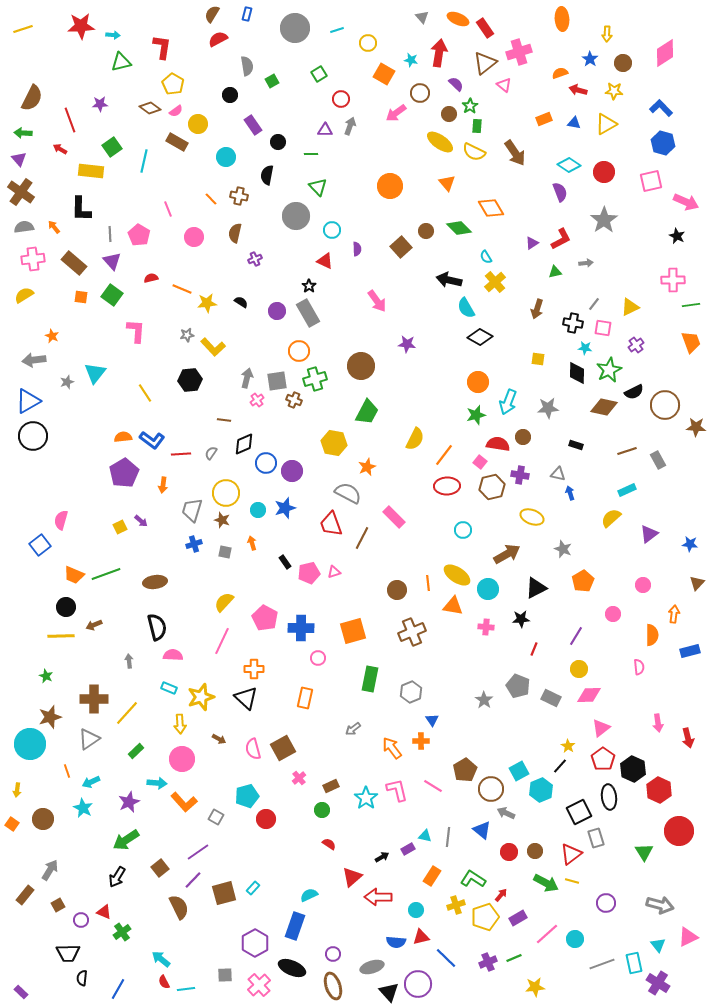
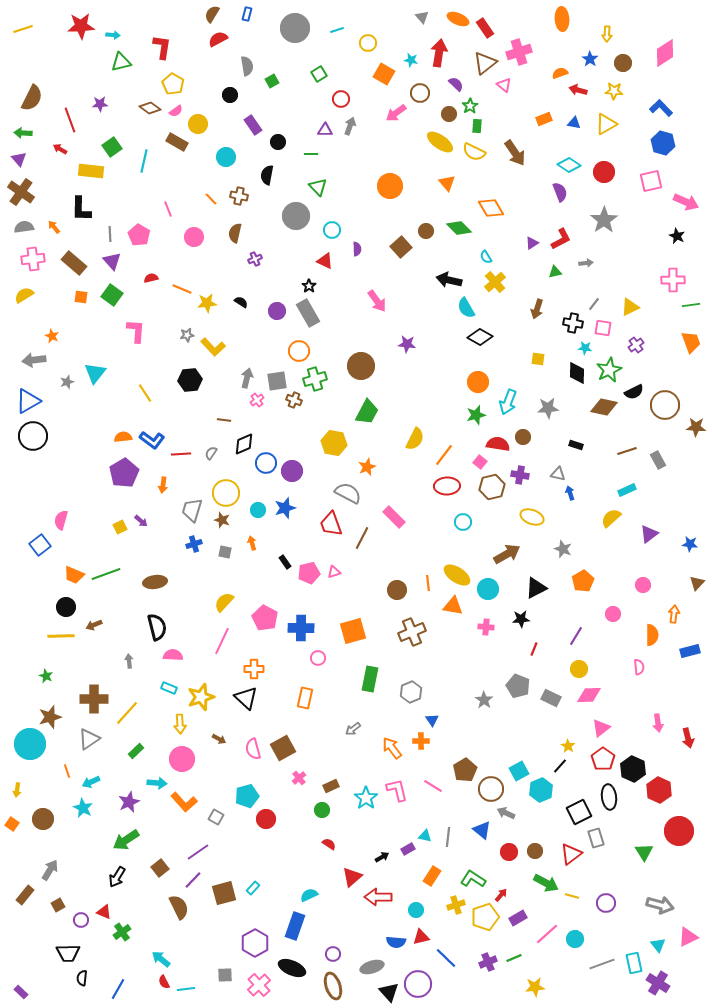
cyan circle at (463, 530): moved 8 px up
yellow line at (572, 881): moved 15 px down
